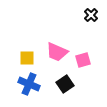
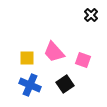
pink trapezoid: moved 3 px left; rotated 25 degrees clockwise
pink square: rotated 35 degrees clockwise
blue cross: moved 1 px right, 1 px down
